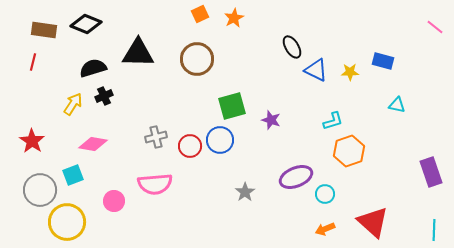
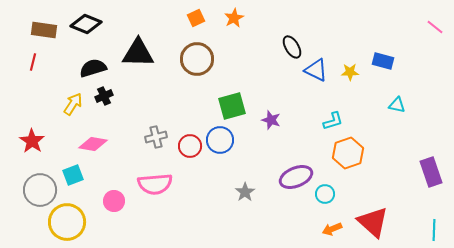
orange square: moved 4 px left, 4 px down
orange hexagon: moved 1 px left, 2 px down
orange arrow: moved 7 px right
